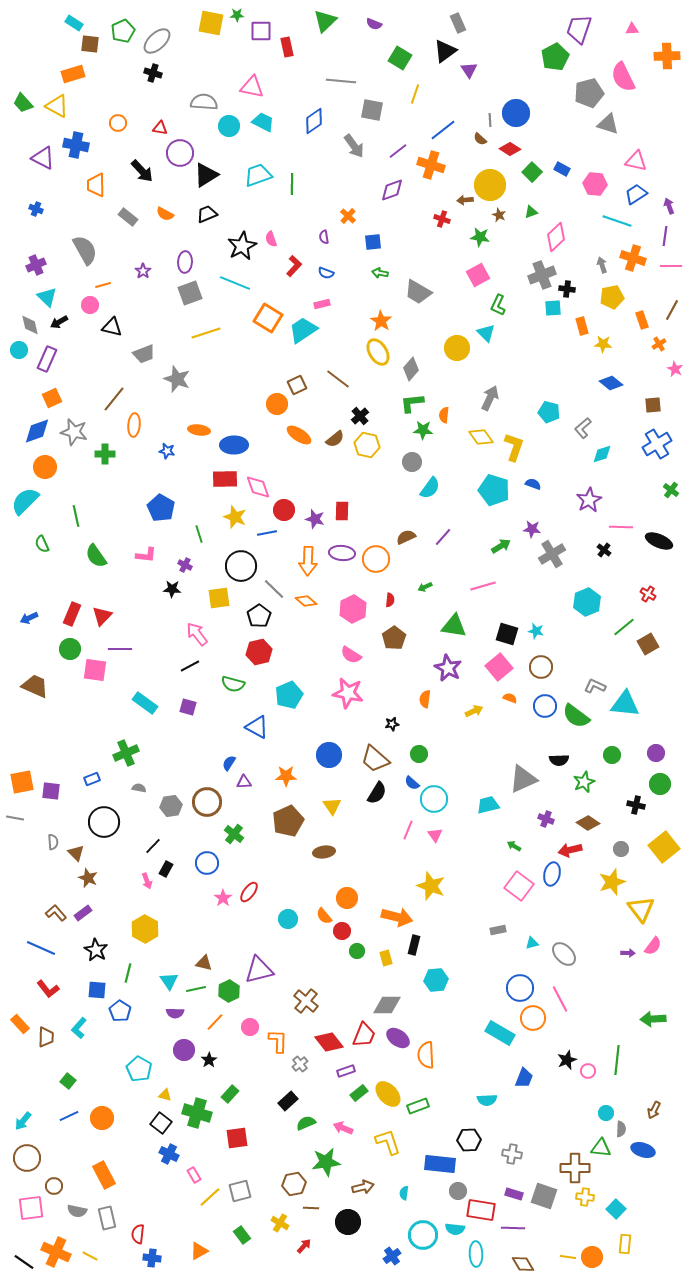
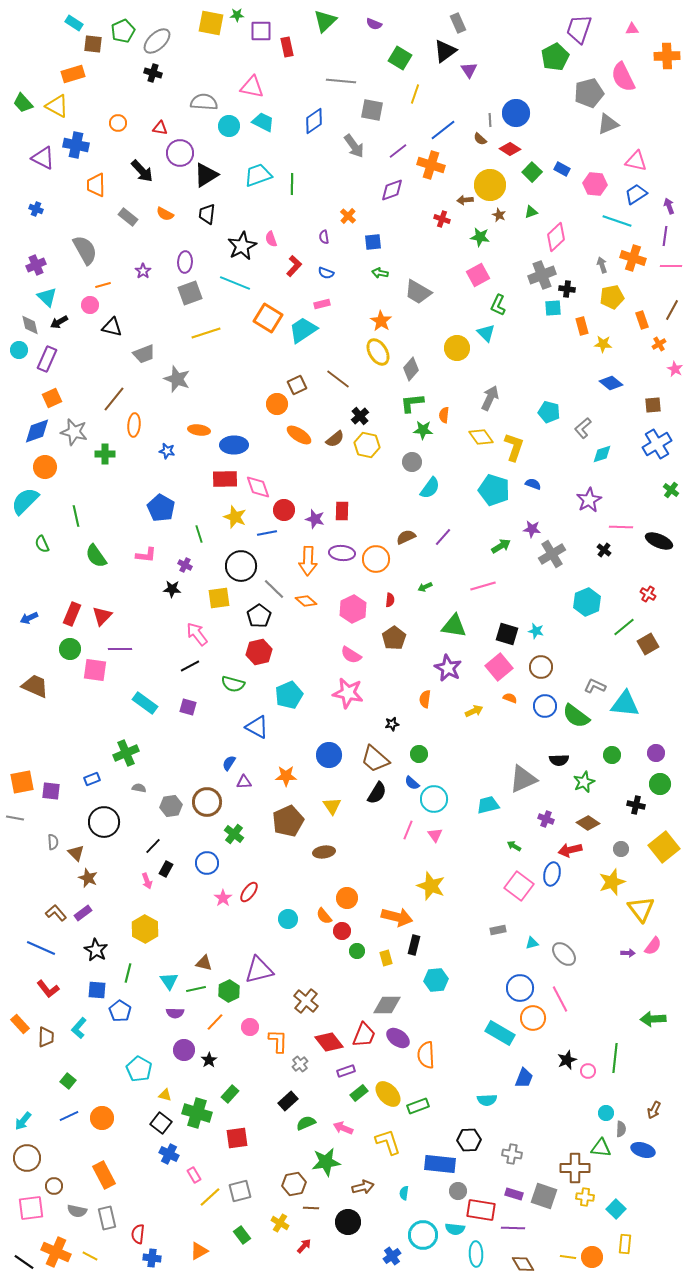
brown square at (90, 44): moved 3 px right
gray triangle at (608, 124): rotated 40 degrees counterclockwise
black trapezoid at (207, 214): rotated 60 degrees counterclockwise
green line at (617, 1060): moved 2 px left, 2 px up
